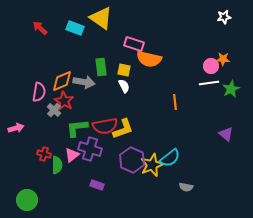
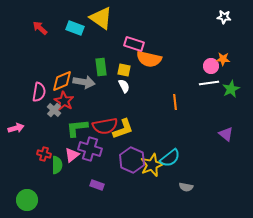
white star: rotated 16 degrees clockwise
